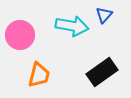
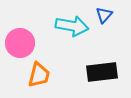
pink circle: moved 8 px down
black rectangle: rotated 28 degrees clockwise
